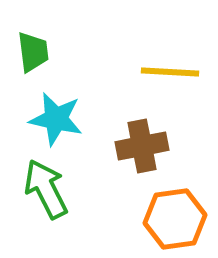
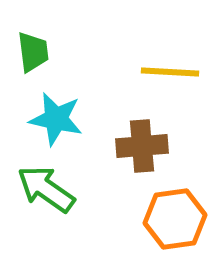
brown cross: rotated 6 degrees clockwise
green arrow: rotated 28 degrees counterclockwise
